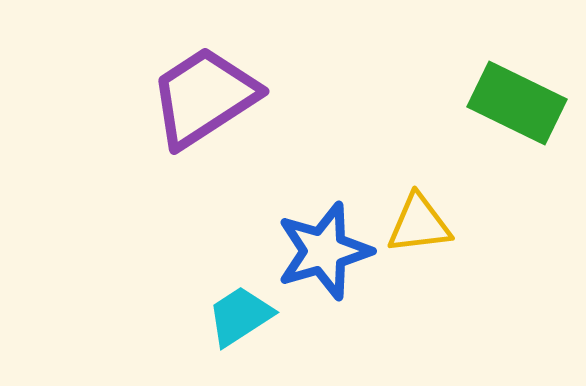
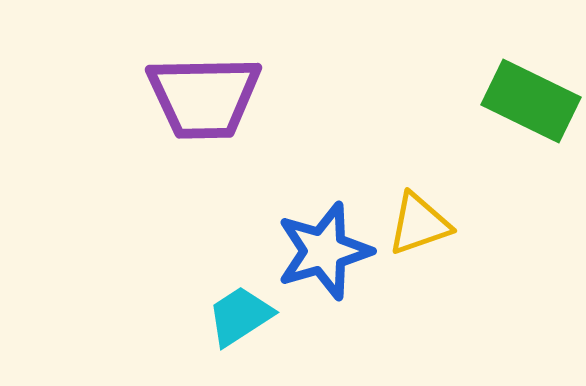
purple trapezoid: rotated 148 degrees counterclockwise
green rectangle: moved 14 px right, 2 px up
yellow triangle: rotated 12 degrees counterclockwise
